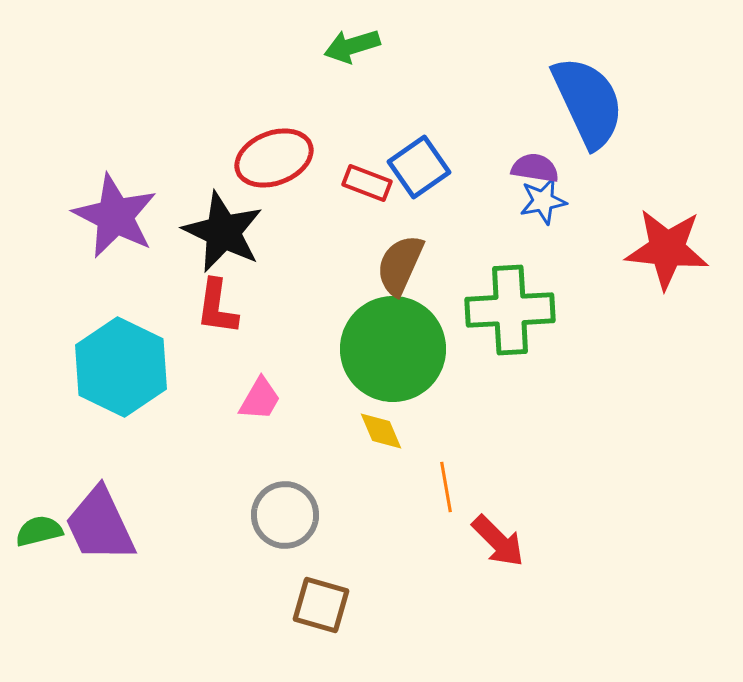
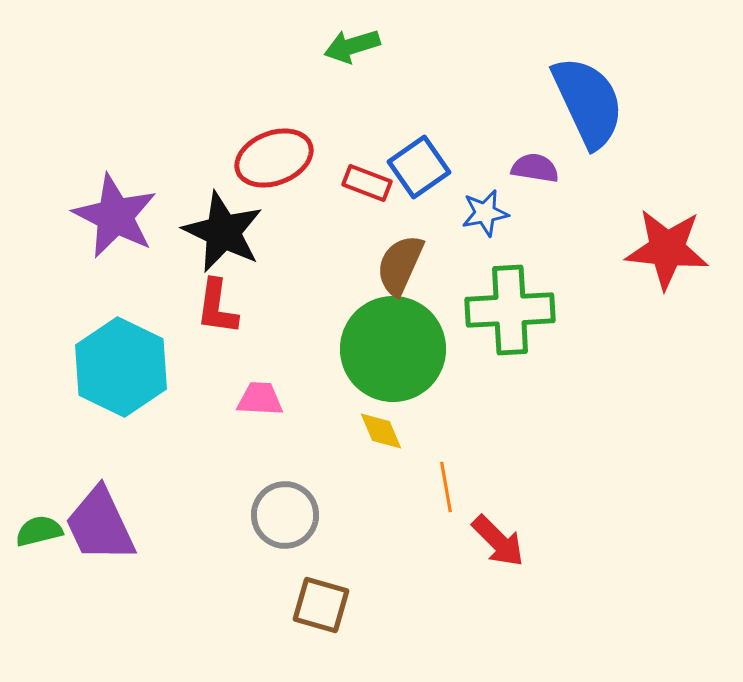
blue star: moved 58 px left, 12 px down
pink trapezoid: rotated 117 degrees counterclockwise
